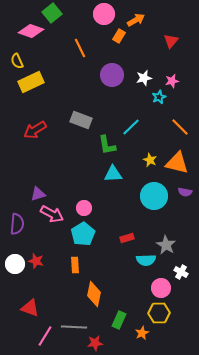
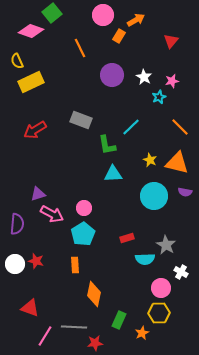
pink circle at (104, 14): moved 1 px left, 1 px down
white star at (144, 78): moved 1 px up; rotated 28 degrees counterclockwise
cyan semicircle at (146, 260): moved 1 px left, 1 px up
